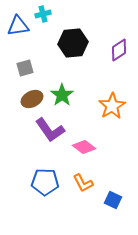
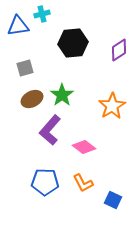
cyan cross: moved 1 px left
purple L-shape: rotated 76 degrees clockwise
